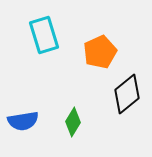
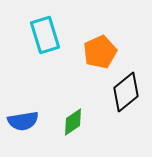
cyan rectangle: moved 1 px right
black diamond: moved 1 px left, 2 px up
green diamond: rotated 24 degrees clockwise
